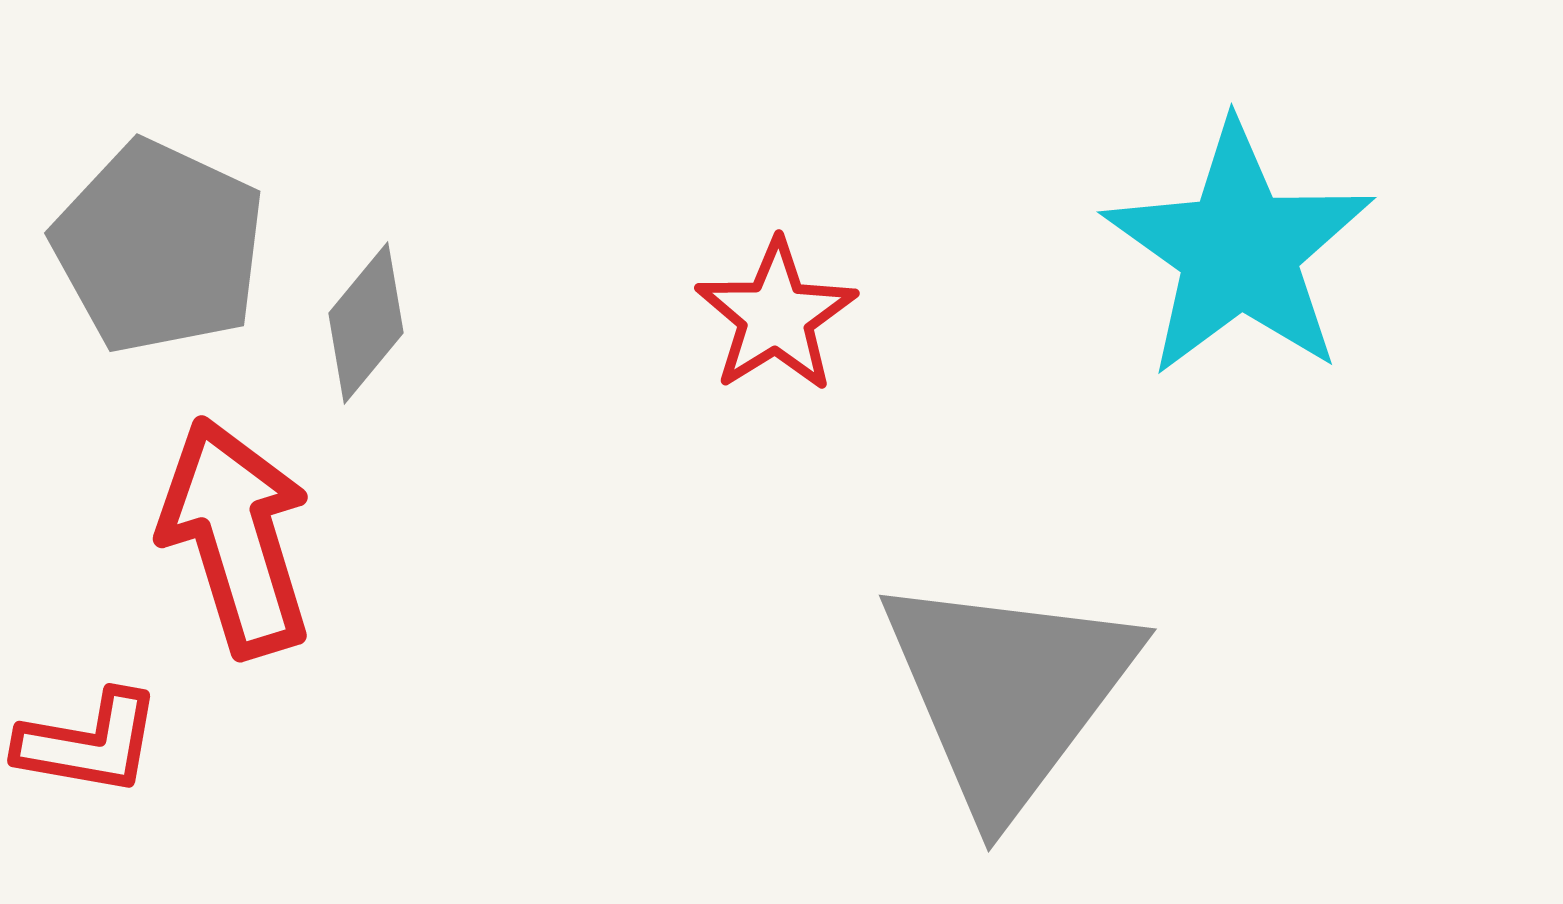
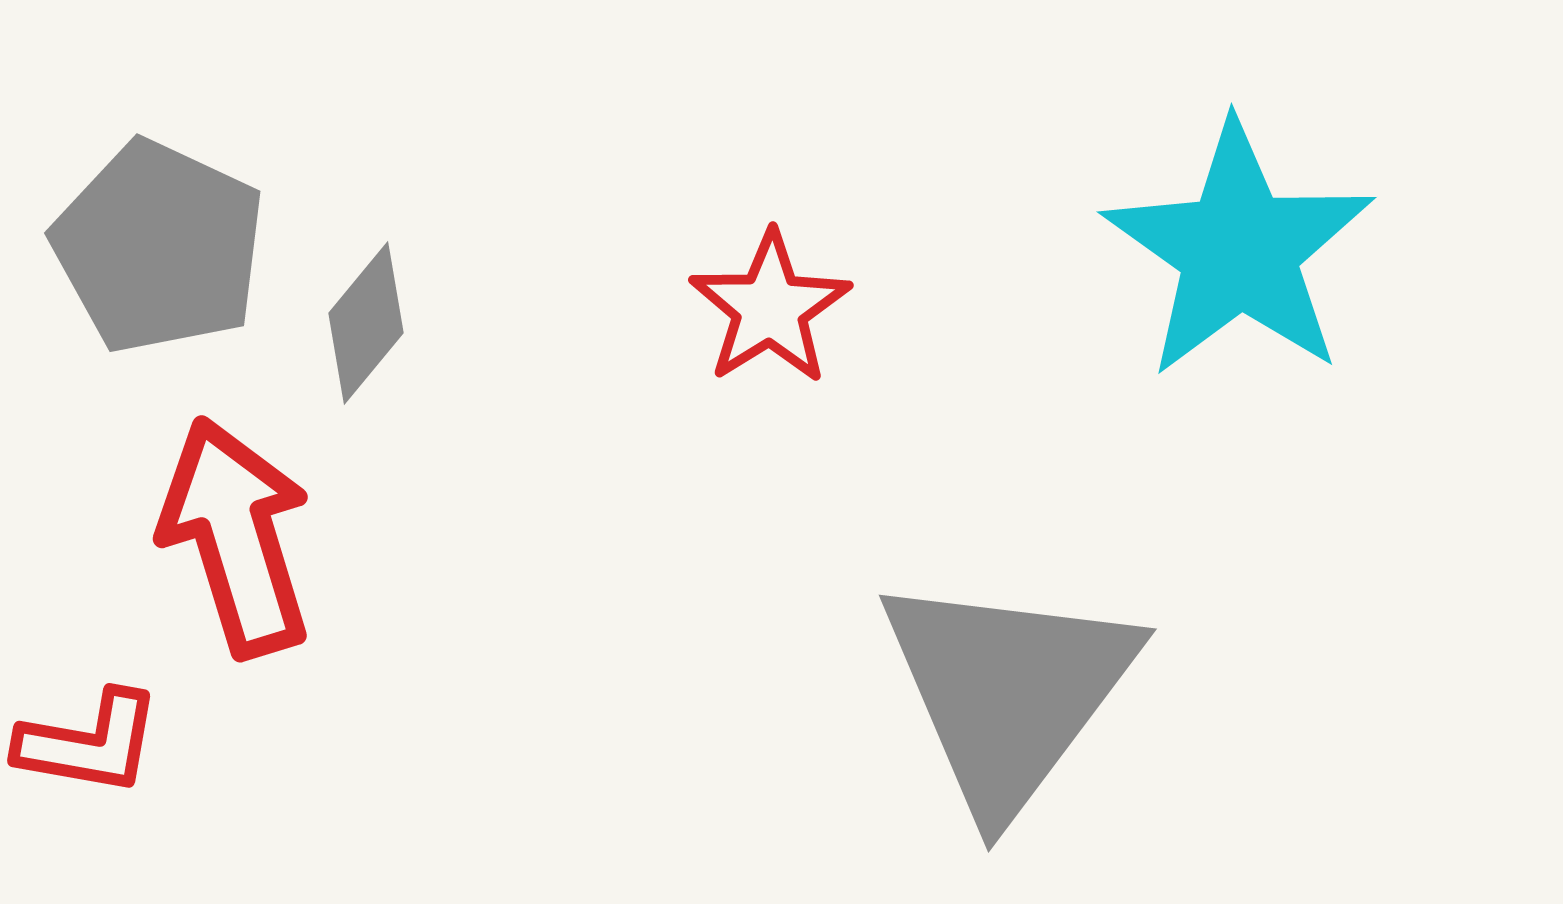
red star: moved 6 px left, 8 px up
